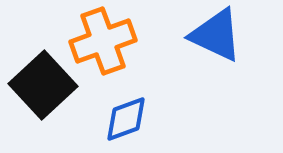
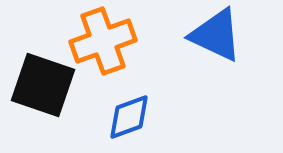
black square: rotated 28 degrees counterclockwise
blue diamond: moved 3 px right, 2 px up
